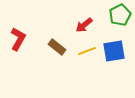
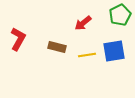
red arrow: moved 1 px left, 2 px up
brown rectangle: rotated 24 degrees counterclockwise
yellow line: moved 4 px down; rotated 12 degrees clockwise
